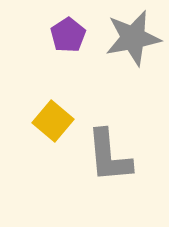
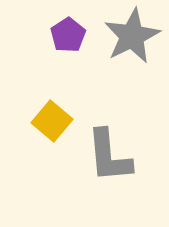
gray star: moved 1 px left, 2 px up; rotated 16 degrees counterclockwise
yellow square: moved 1 px left
